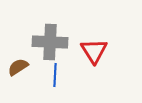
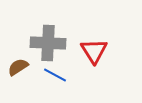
gray cross: moved 2 px left, 1 px down
blue line: rotated 65 degrees counterclockwise
